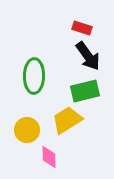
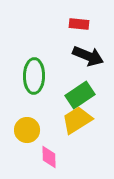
red rectangle: moved 3 px left, 4 px up; rotated 12 degrees counterclockwise
black arrow: rotated 32 degrees counterclockwise
green rectangle: moved 5 px left, 4 px down; rotated 20 degrees counterclockwise
yellow trapezoid: moved 10 px right
